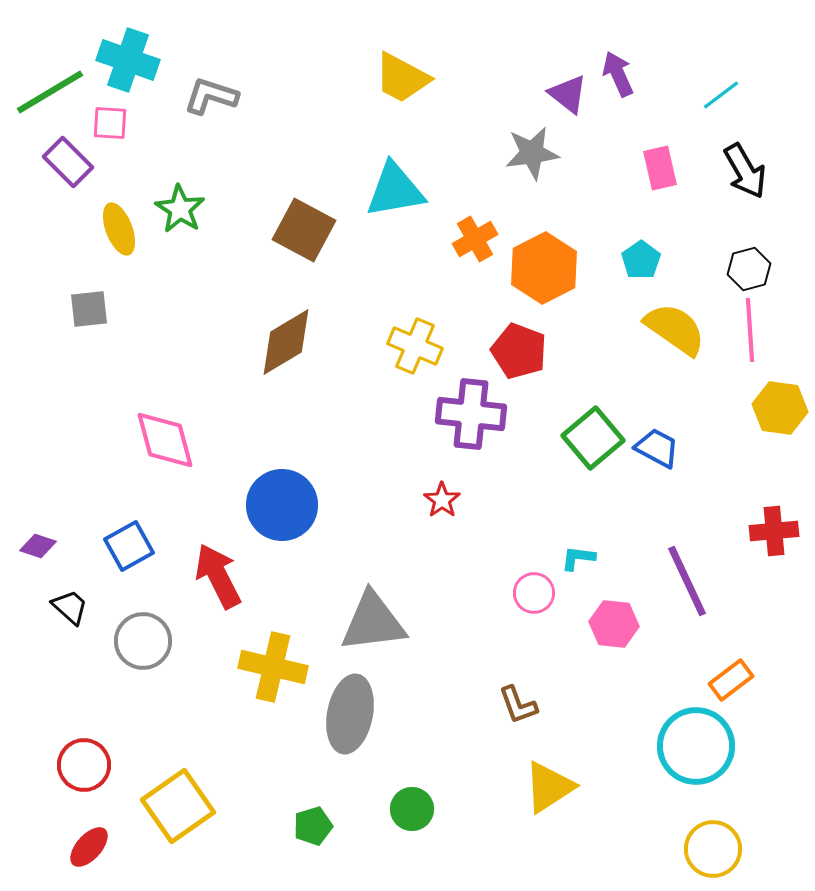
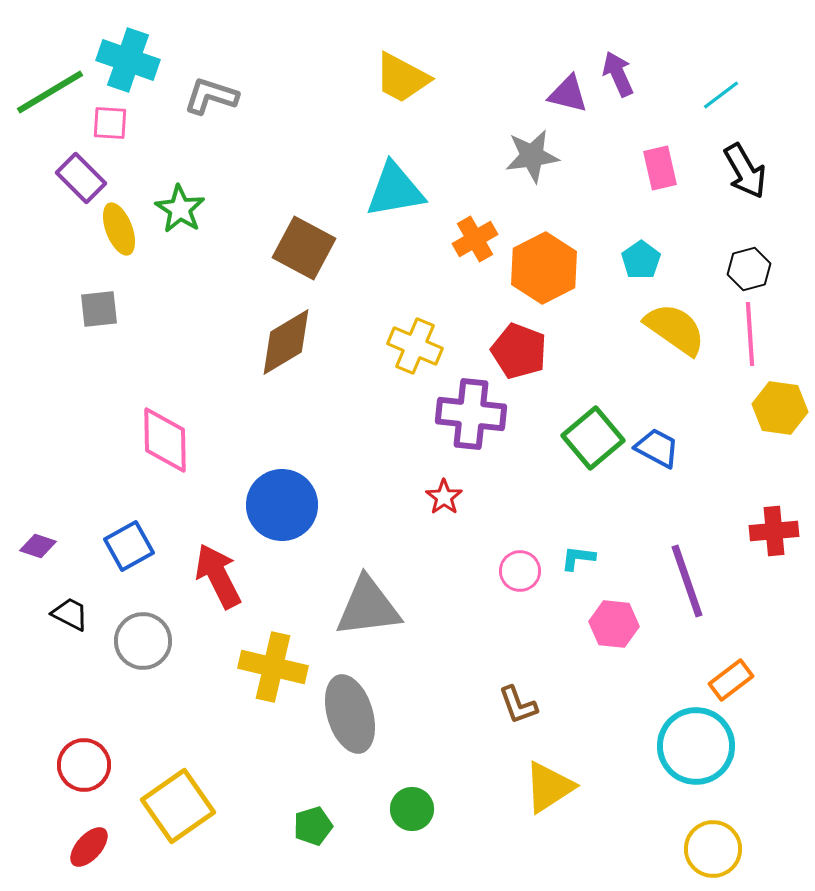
purple triangle at (568, 94): rotated 24 degrees counterclockwise
gray star at (532, 153): moved 3 px down
purple rectangle at (68, 162): moved 13 px right, 16 px down
brown square at (304, 230): moved 18 px down
gray square at (89, 309): moved 10 px right
pink line at (750, 330): moved 4 px down
pink diamond at (165, 440): rotated 14 degrees clockwise
red star at (442, 500): moved 2 px right, 3 px up
purple line at (687, 581): rotated 6 degrees clockwise
pink circle at (534, 593): moved 14 px left, 22 px up
black trapezoid at (70, 607): moved 7 px down; rotated 15 degrees counterclockwise
gray triangle at (373, 622): moved 5 px left, 15 px up
gray ellipse at (350, 714): rotated 28 degrees counterclockwise
